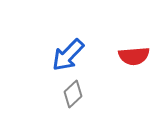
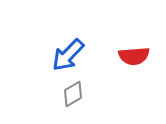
gray diamond: rotated 12 degrees clockwise
